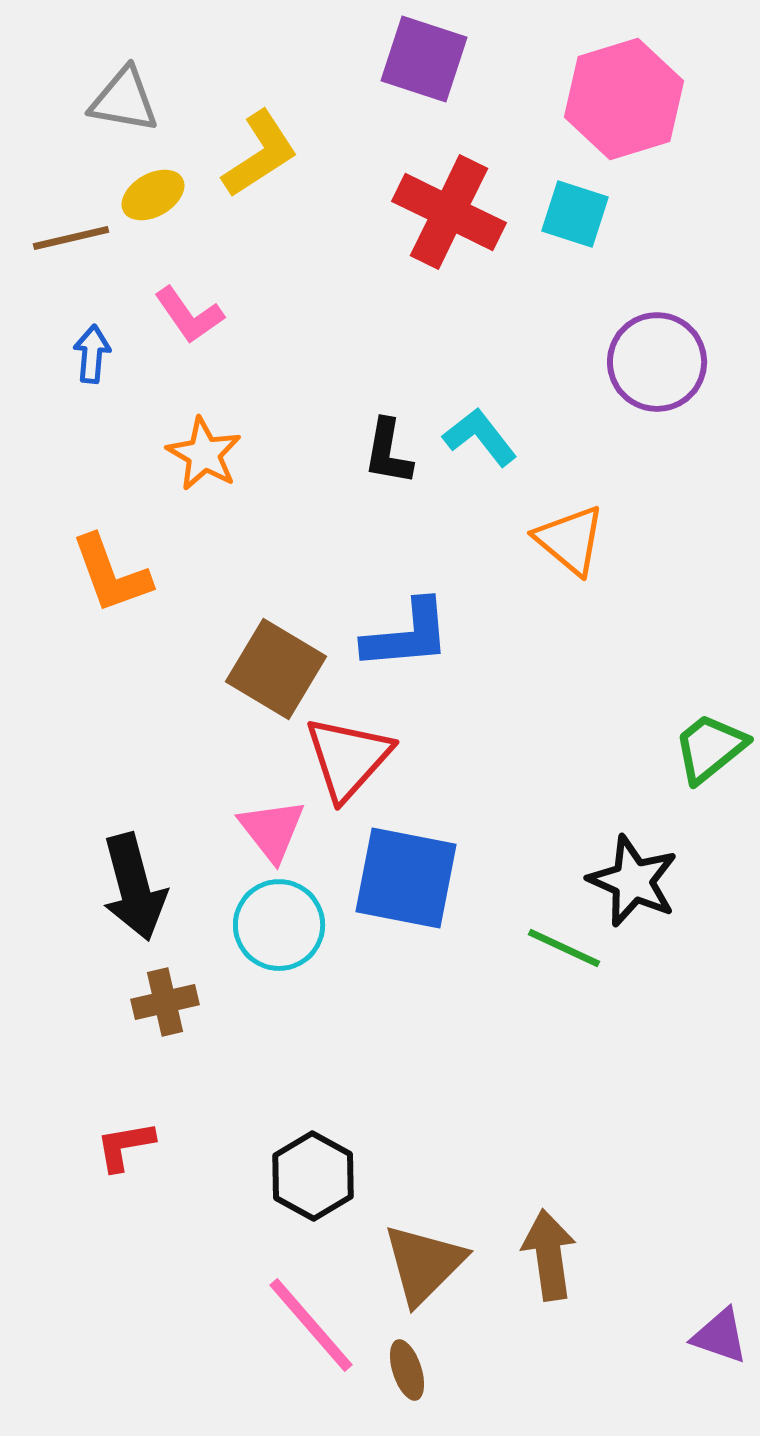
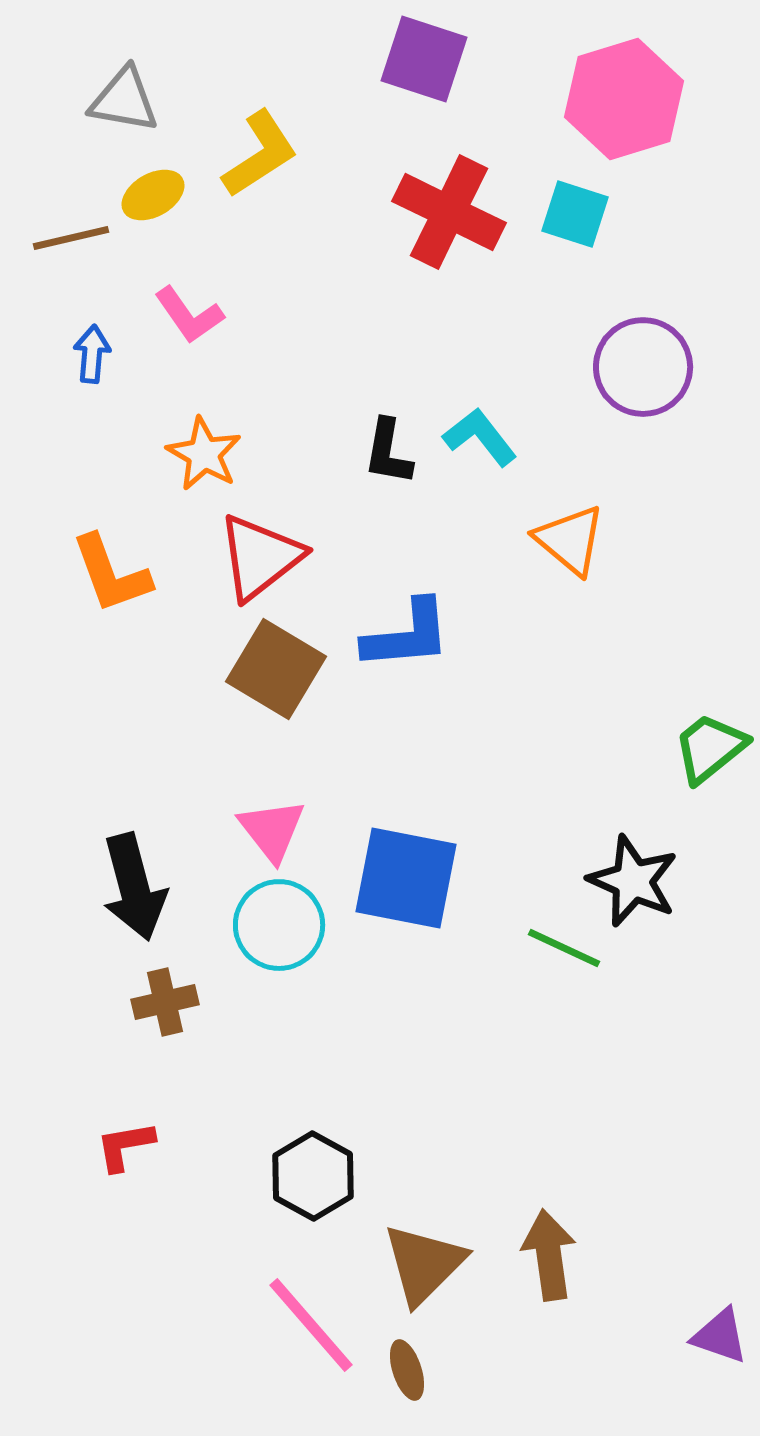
purple circle: moved 14 px left, 5 px down
red triangle: moved 88 px left, 201 px up; rotated 10 degrees clockwise
